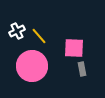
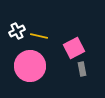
yellow line: rotated 36 degrees counterclockwise
pink square: rotated 30 degrees counterclockwise
pink circle: moved 2 px left
